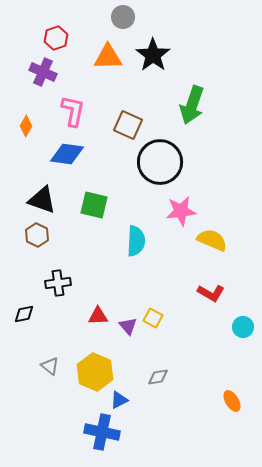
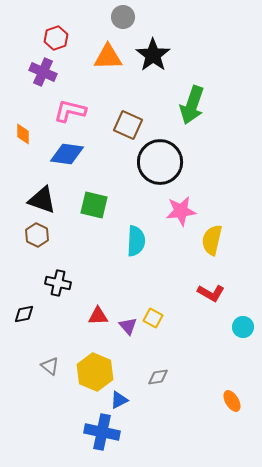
pink L-shape: moved 3 px left; rotated 88 degrees counterclockwise
orange diamond: moved 3 px left, 8 px down; rotated 30 degrees counterclockwise
yellow semicircle: rotated 100 degrees counterclockwise
black cross: rotated 20 degrees clockwise
